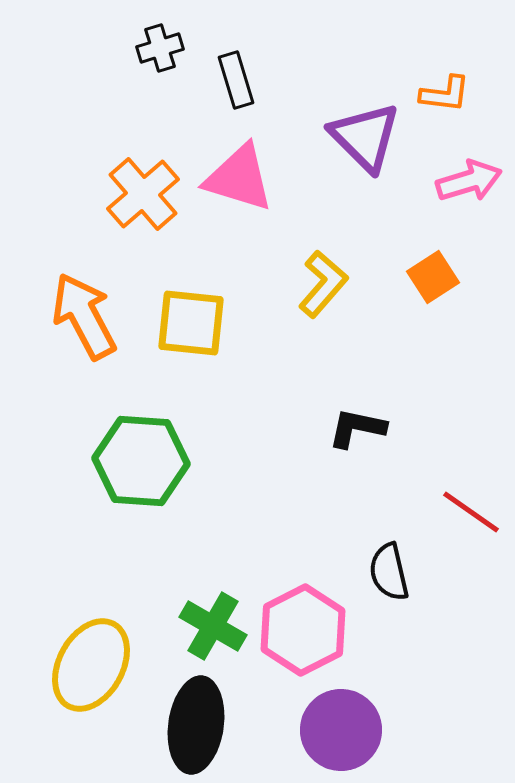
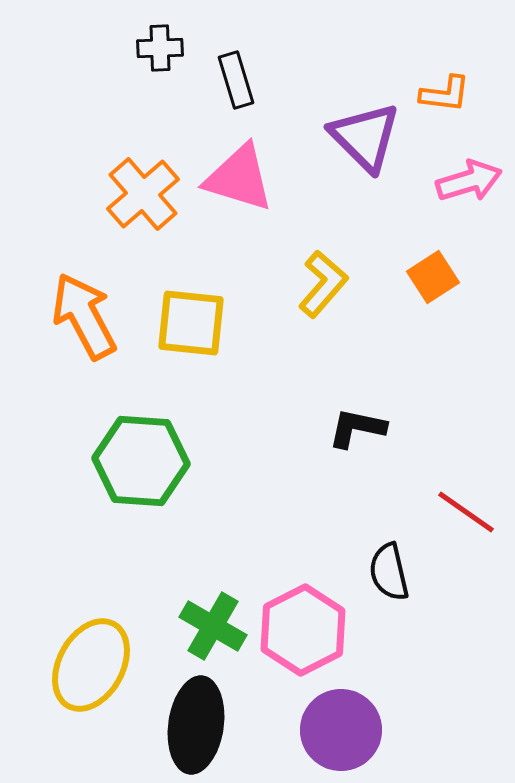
black cross: rotated 15 degrees clockwise
red line: moved 5 px left
